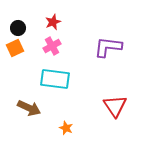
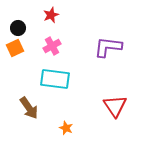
red star: moved 2 px left, 7 px up
brown arrow: rotated 30 degrees clockwise
